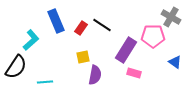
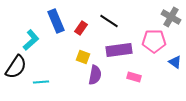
black line: moved 7 px right, 4 px up
pink pentagon: moved 1 px right, 5 px down
purple rectangle: moved 7 px left; rotated 50 degrees clockwise
yellow square: rotated 32 degrees clockwise
pink rectangle: moved 4 px down
cyan line: moved 4 px left
